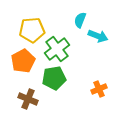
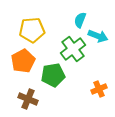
green cross: moved 16 px right
green pentagon: moved 1 px left, 3 px up
